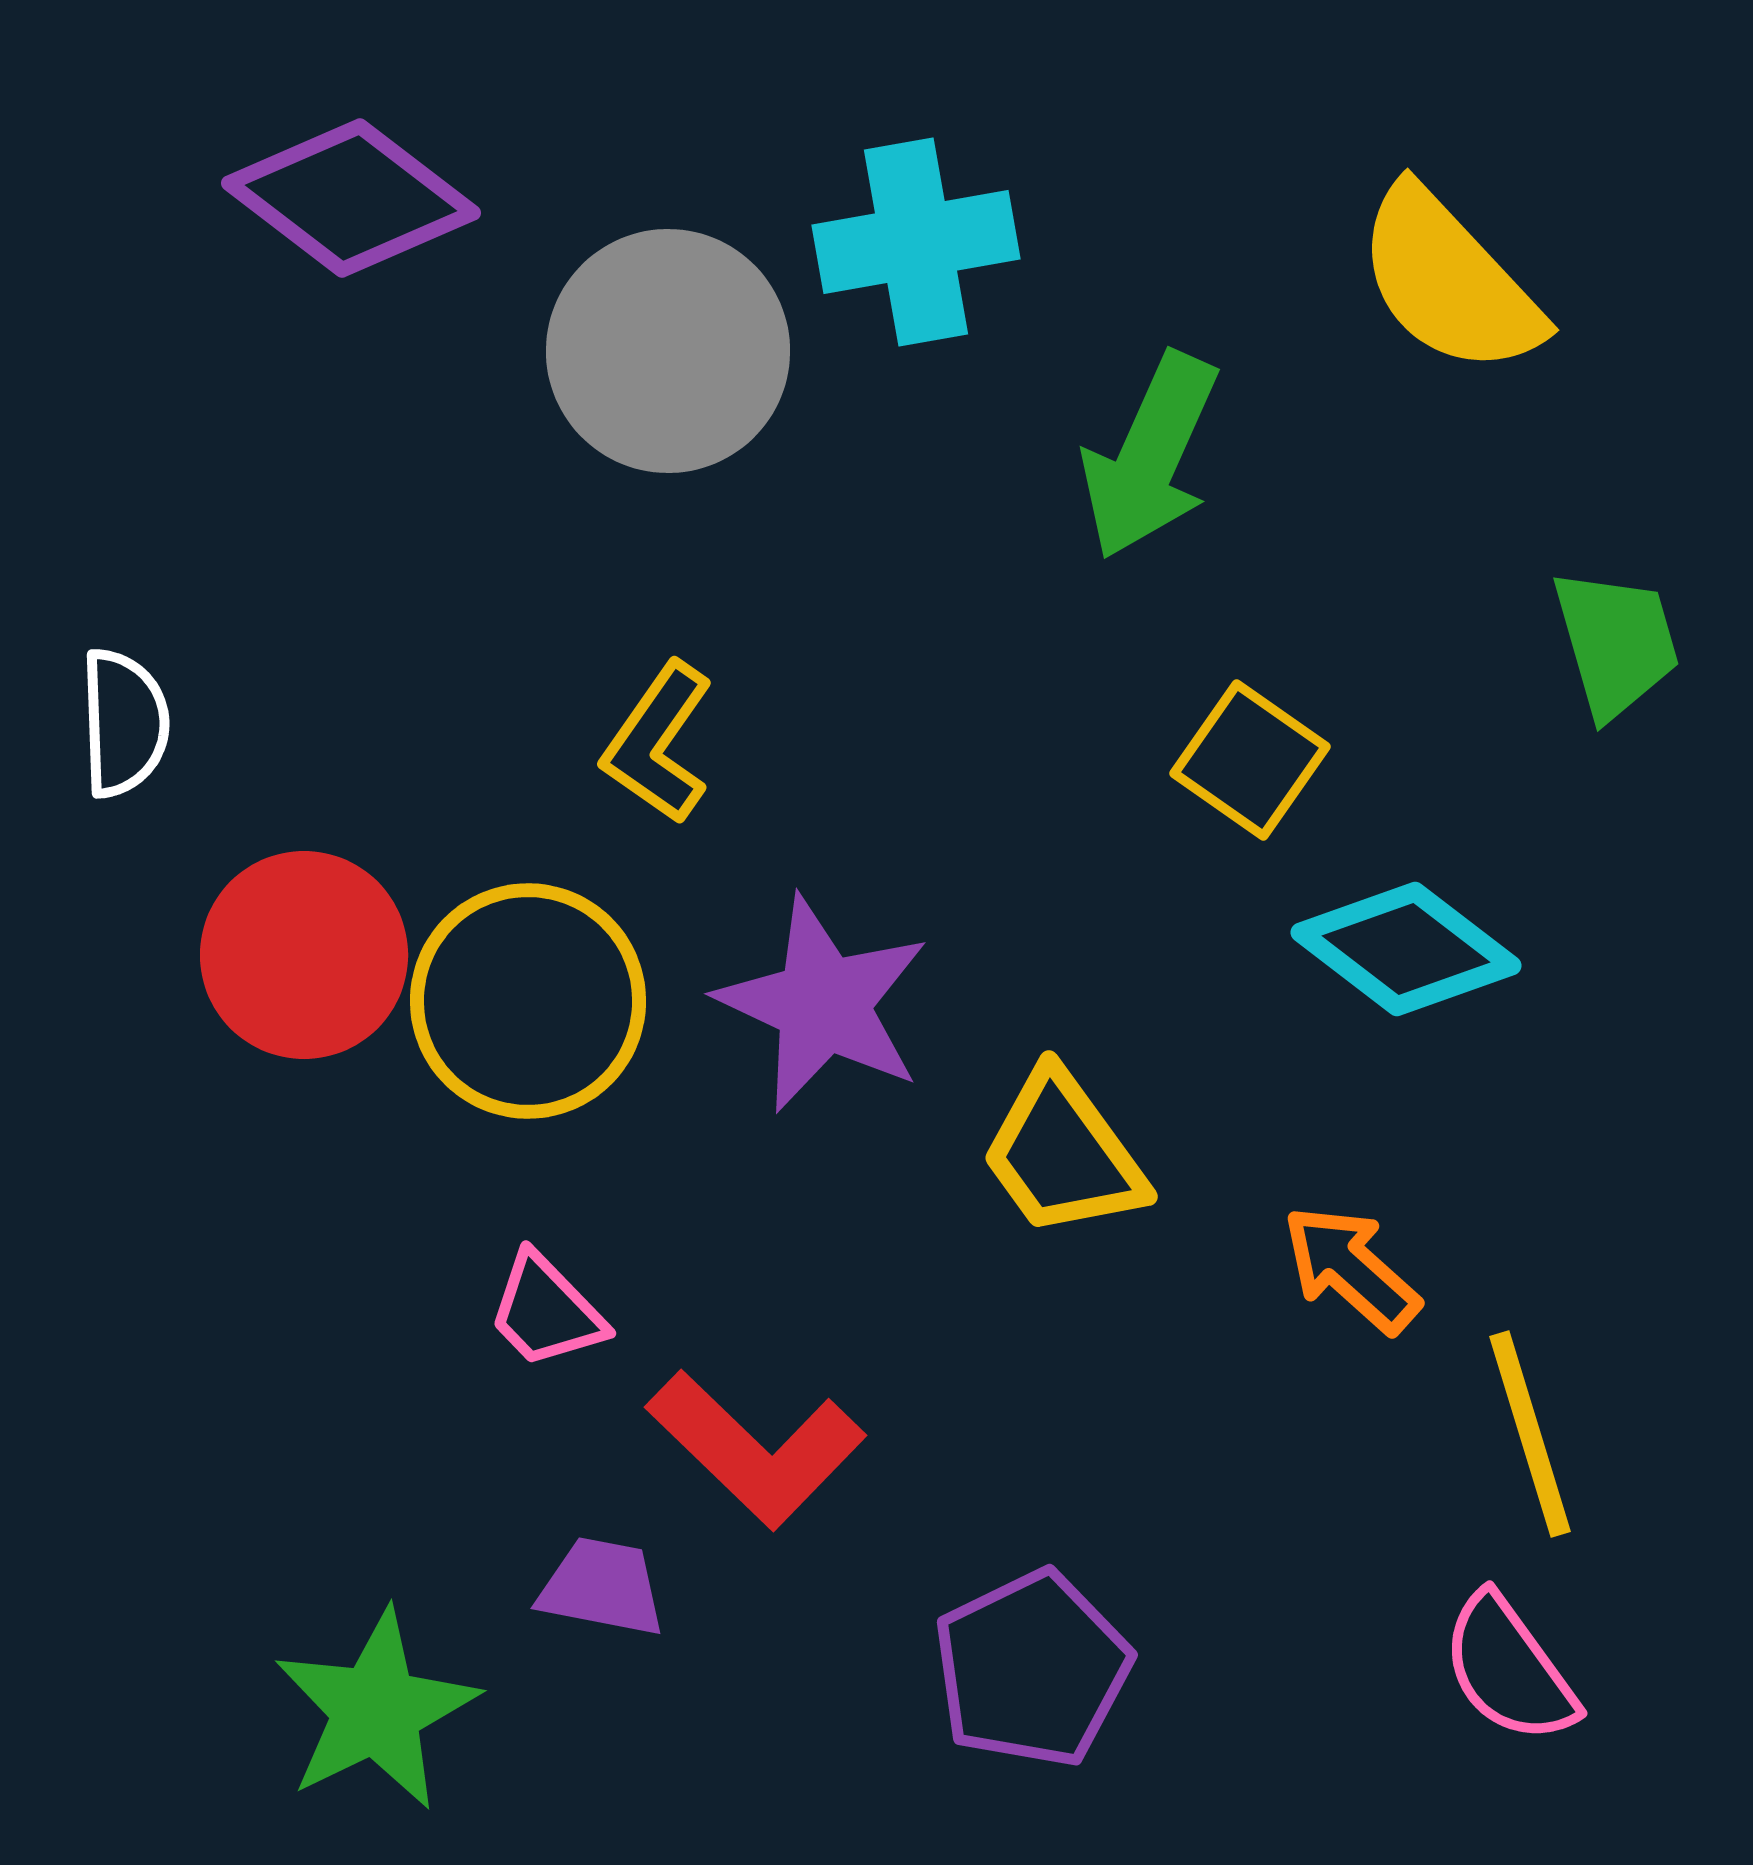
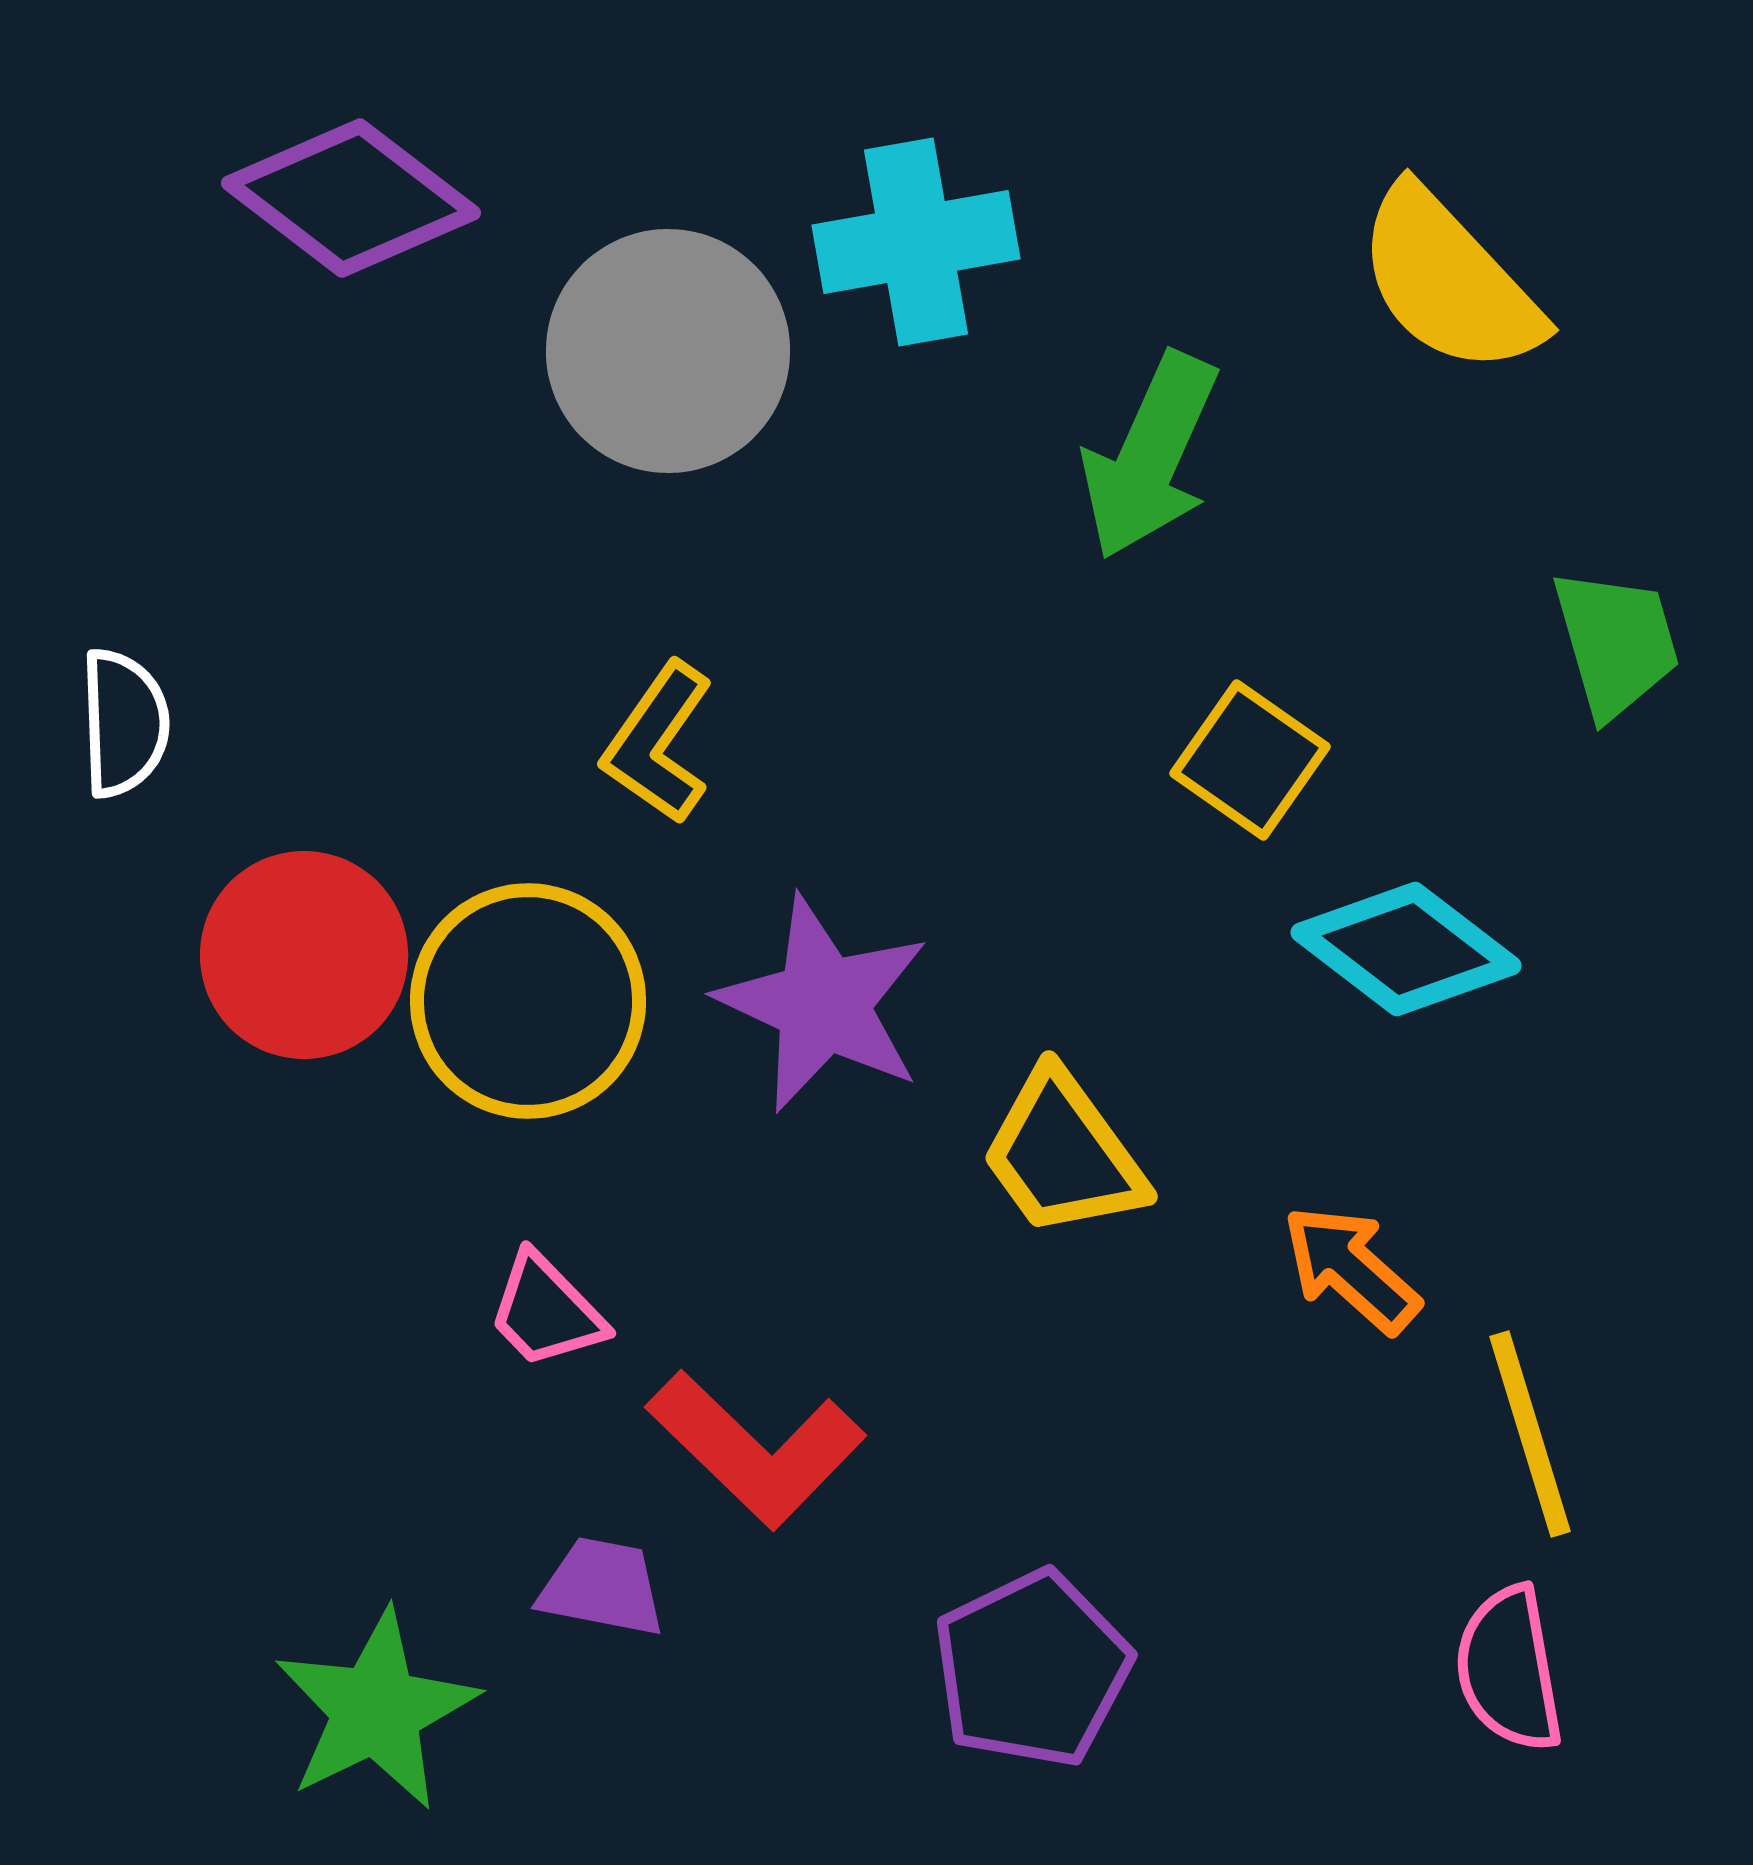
pink semicircle: rotated 26 degrees clockwise
